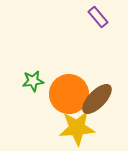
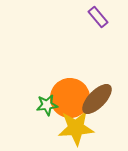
green star: moved 14 px right, 24 px down
orange circle: moved 1 px right, 4 px down
yellow star: moved 1 px left
